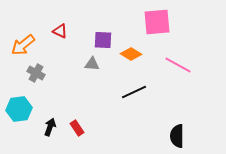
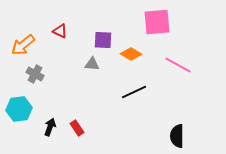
gray cross: moved 1 px left, 1 px down
